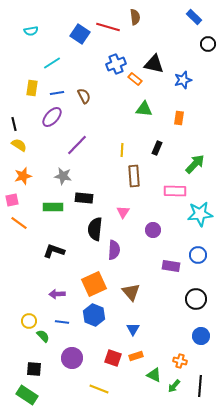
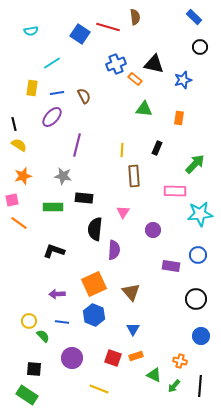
black circle at (208, 44): moved 8 px left, 3 px down
purple line at (77, 145): rotated 30 degrees counterclockwise
